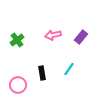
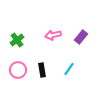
black rectangle: moved 3 px up
pink circle: moved 15 px up
